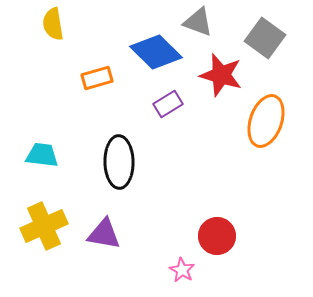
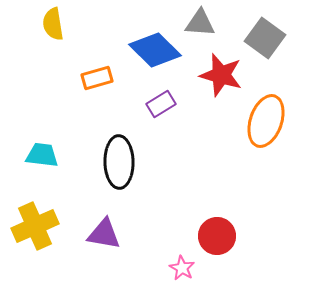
gray triangle: moved 2 px right, 1 px down; rotated 16 degrees counterclockwise
blue diamond: moved 1 px left, 2 px up
purple rectangle: moved 7 px left
yellow cross: moved 9 px left
pink star: moved 2 px up
